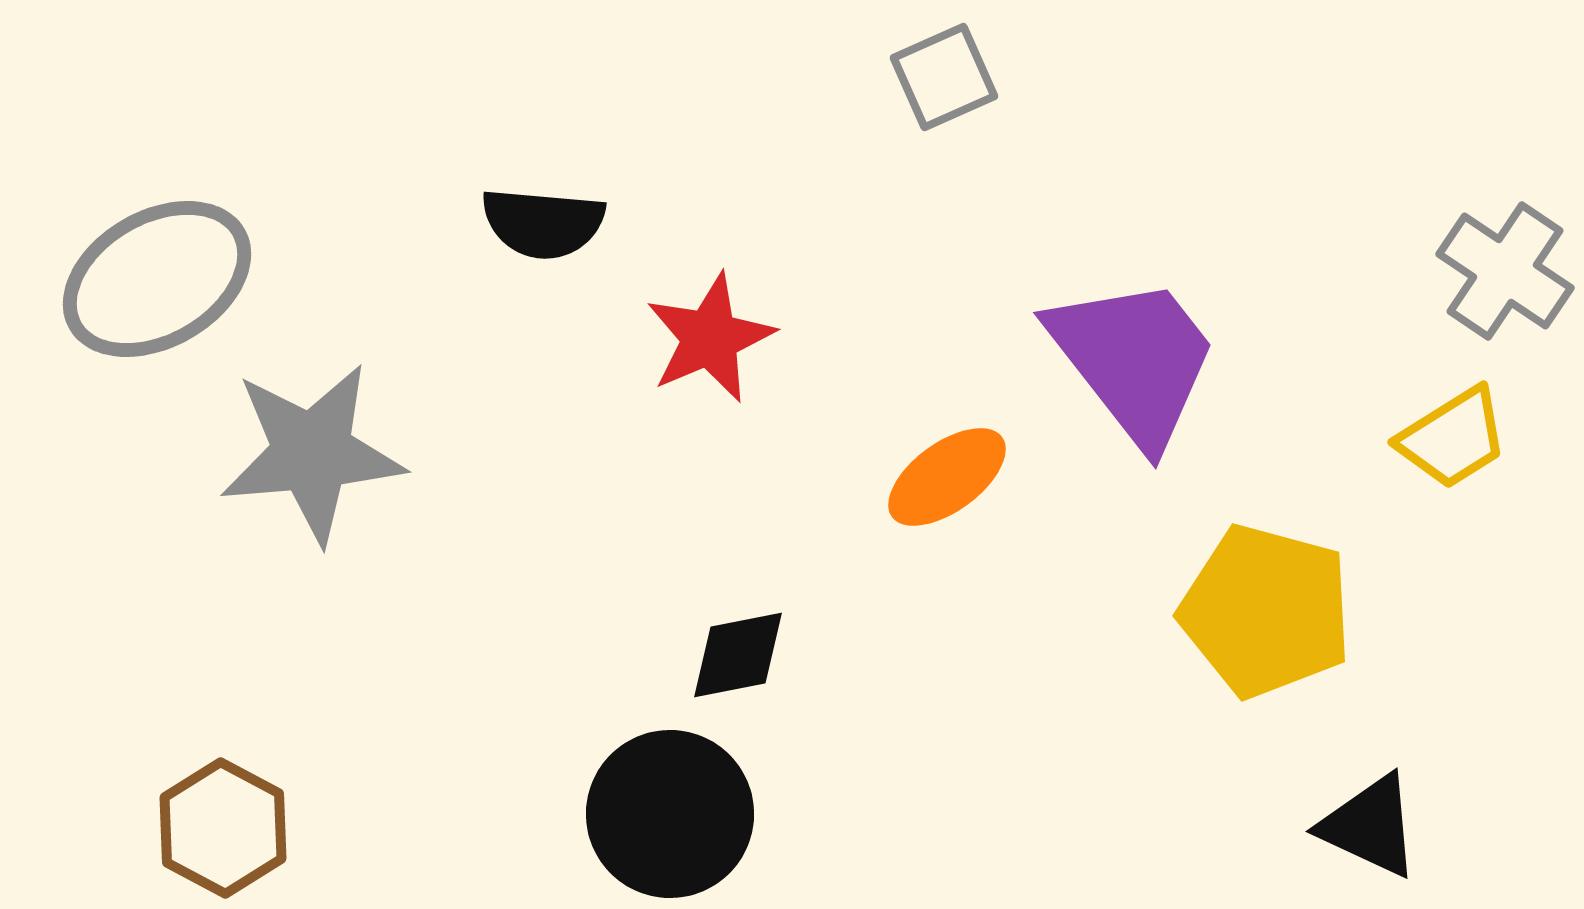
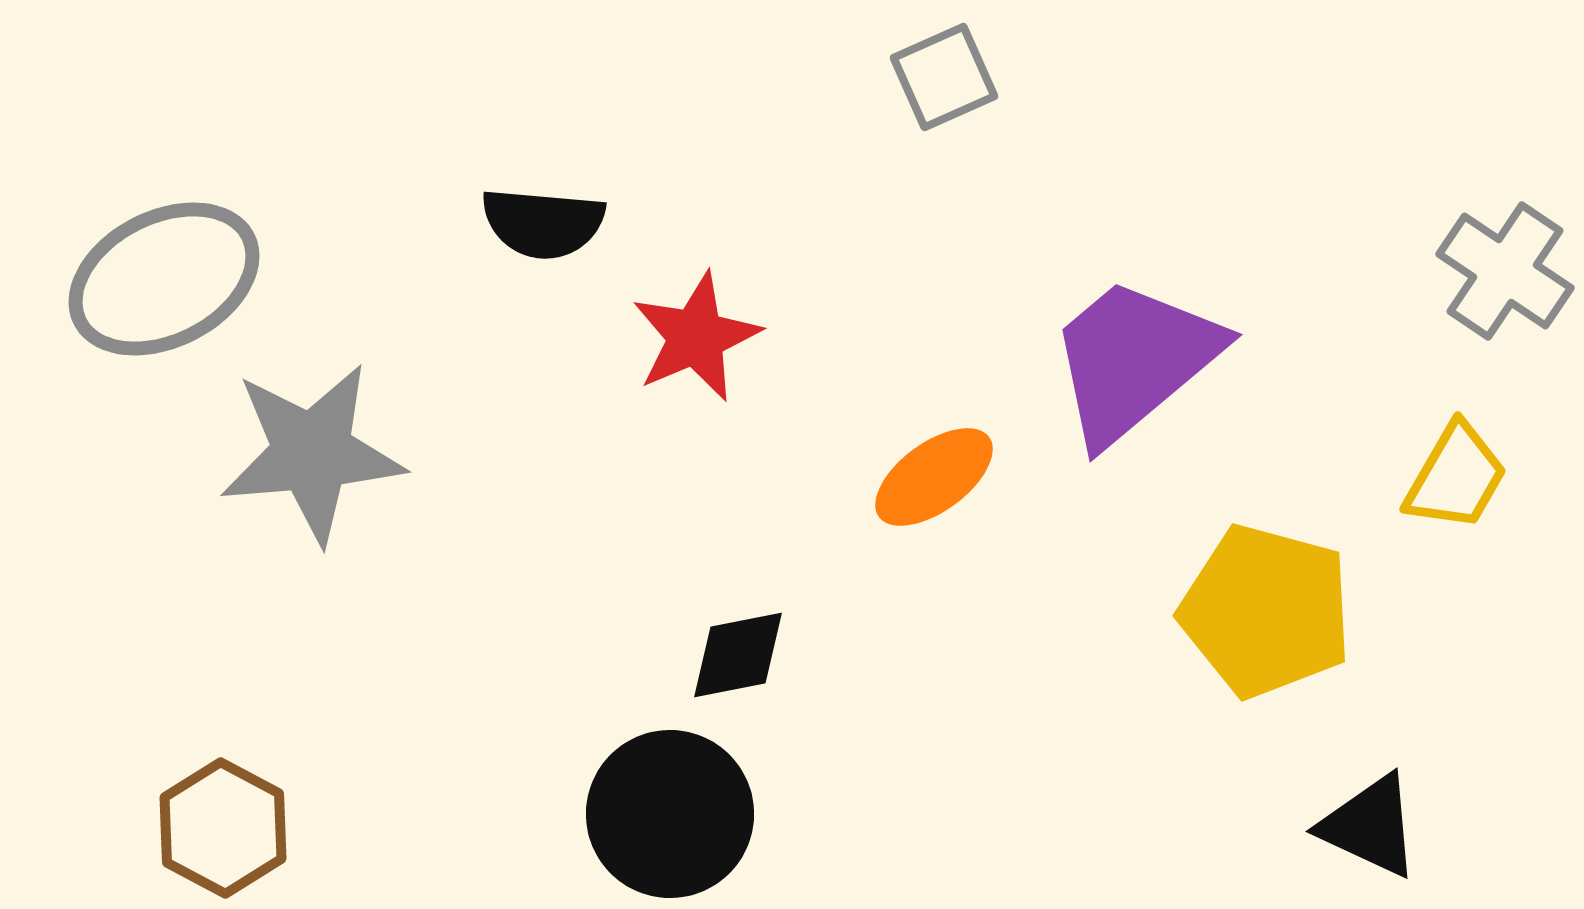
gray ellipse: moved 7 px right; rotated 3 degrees clockwise
red star: moved 14 px left, 1 px up
purple trapezoid: rotated 92 degrees counterclockwise
yellow trapezoid: moved 3 px right, 39 px down; rotated 28 degrees counterclockwise
orange ellipse: moved 13 px left
